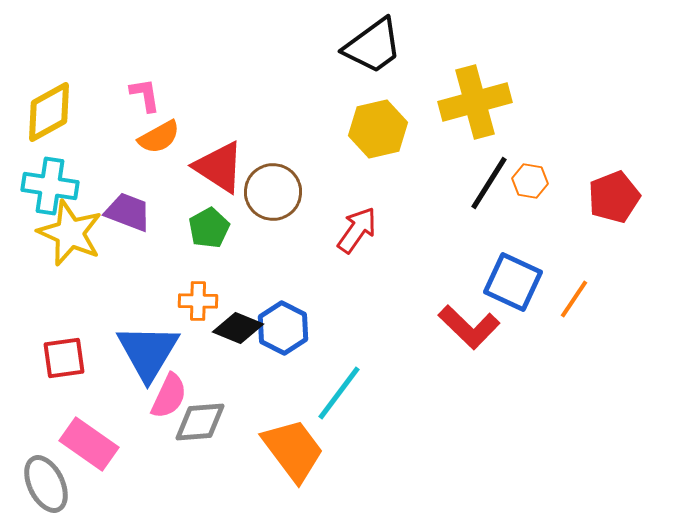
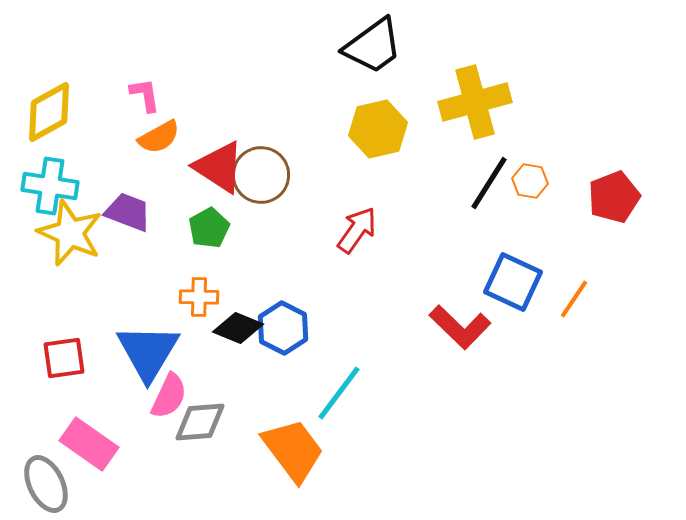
brown circle: moved 12 px left, 17 px up
orange cross: moved 1 px right, 4 px up
red L-shape: moved 9 px left
